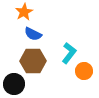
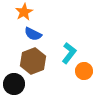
brown hexagon: rotated 20 degrees counterclockwise
